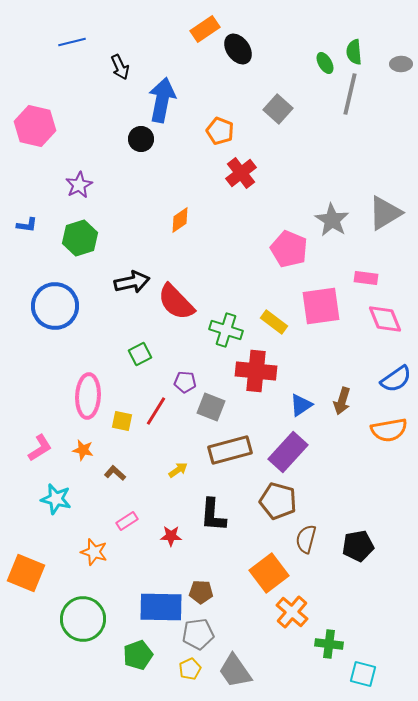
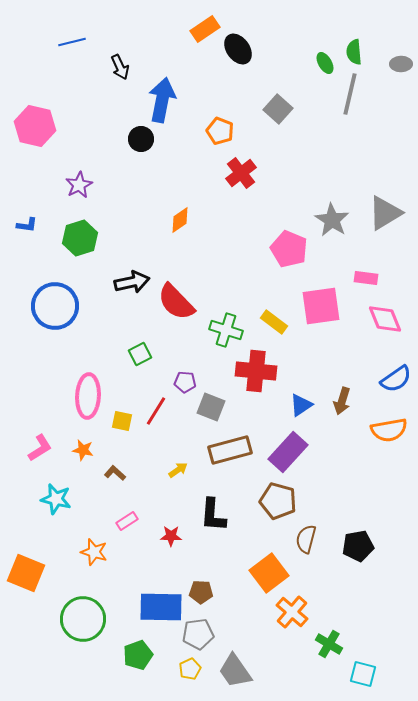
green cross at (329, 644): rotated 24 degrees clockwise
